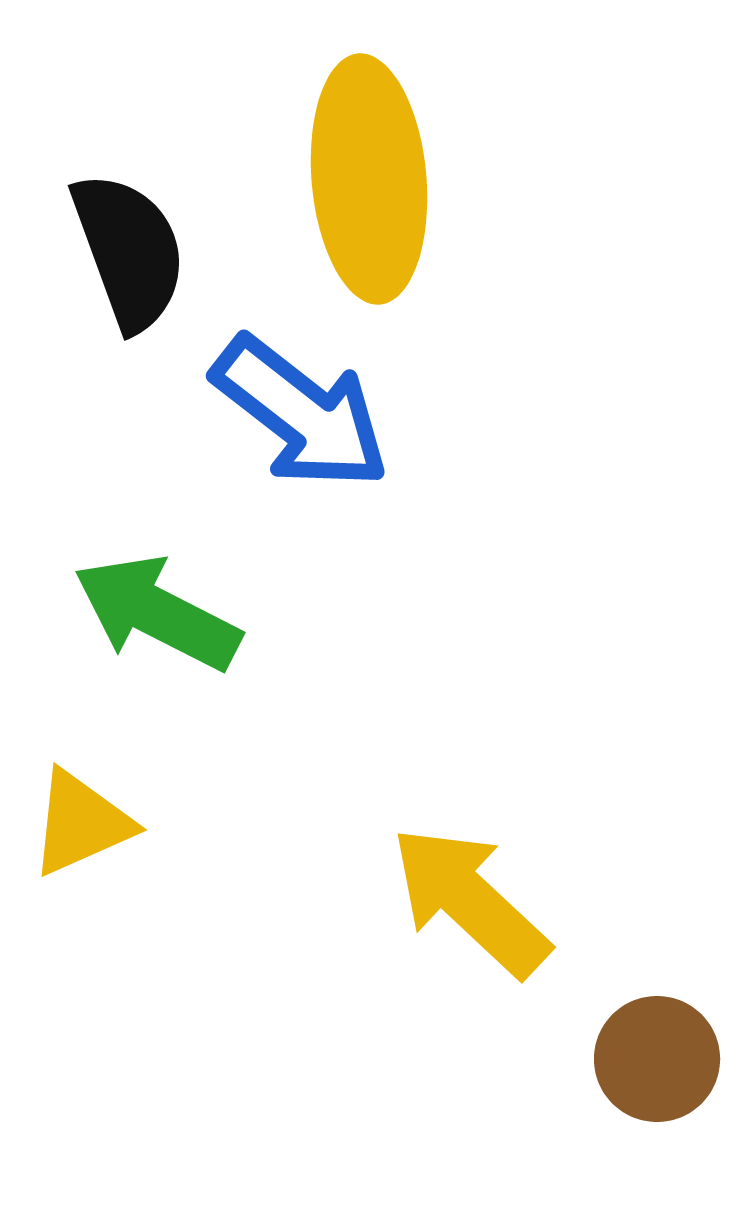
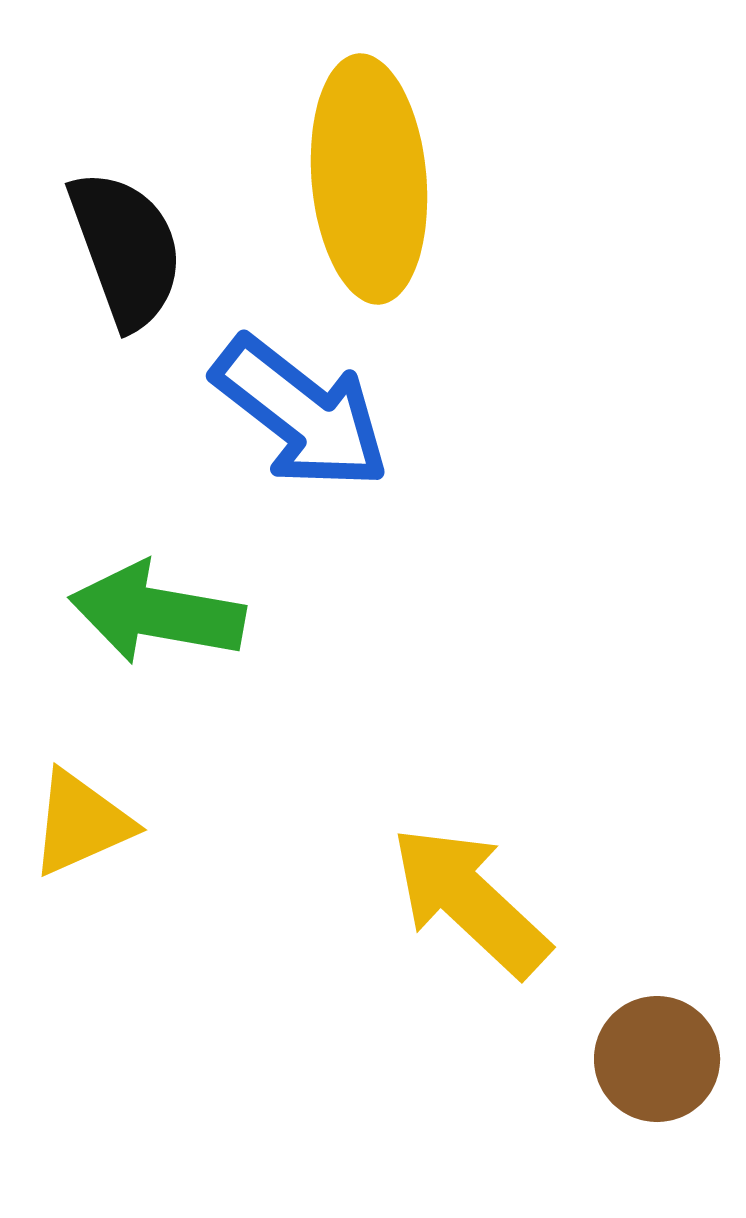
black semicircle: moved 3 px left, 2 px up
green arrow: rotated 17 degrees counterclockwise
